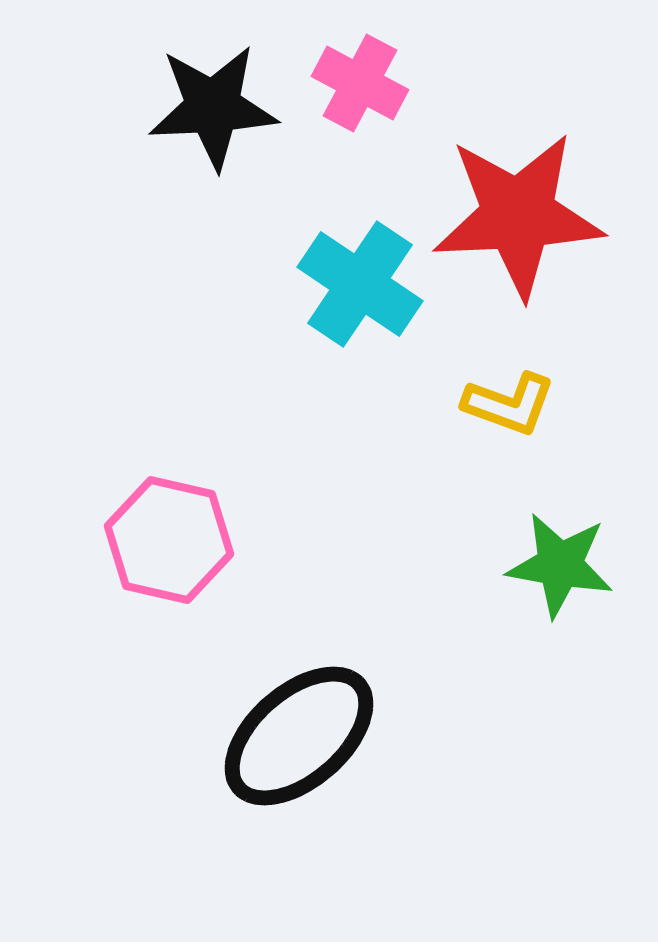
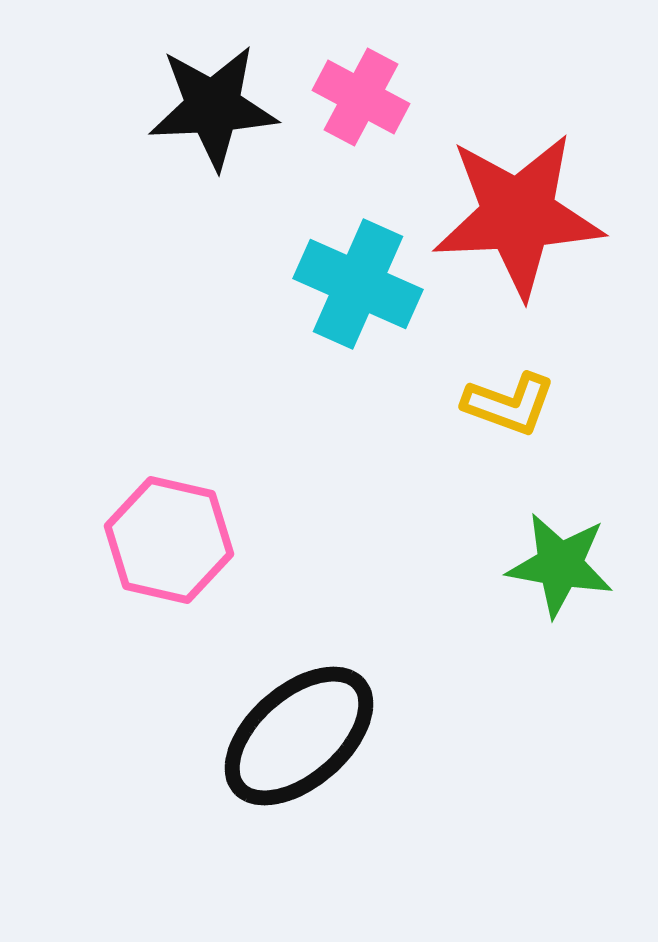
pink cross: moved 1 px right, 14 px down
cyan cross: moved 2 px left; rotated 10 degrees counterclockwise
